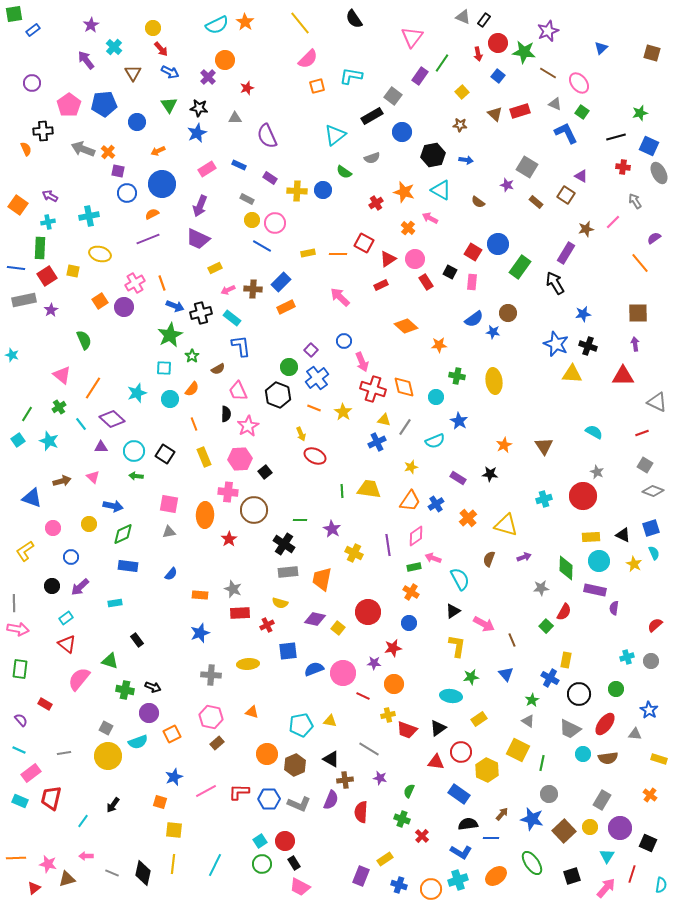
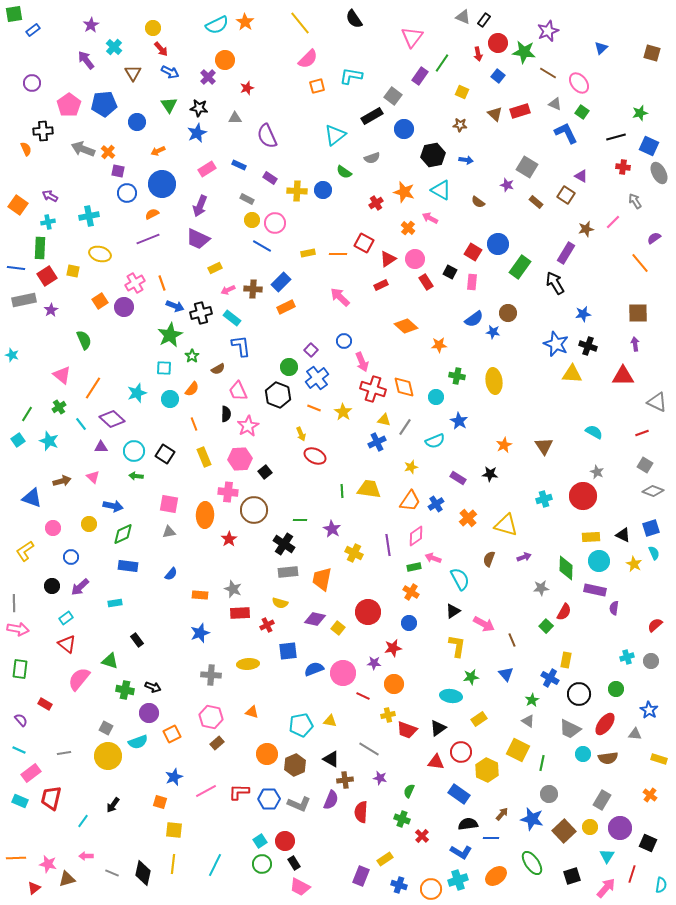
yellow square at (462, 92): rotated 24 degrees counterclockwise
blue circle at (402, 132): moved 2 px right, 3 px up
